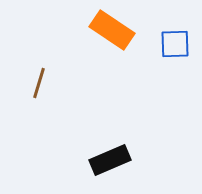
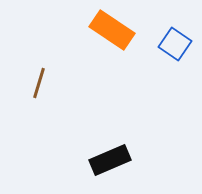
blue square: rotated 36 degrees clockwise
